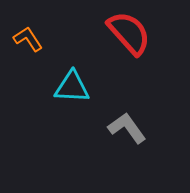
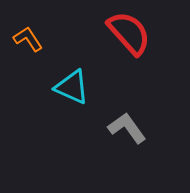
cyan triangle: rotated 21 degrees clockwise
